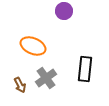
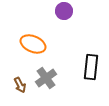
orange ellipse: moved 2 px up
black rectangle: moved 6 px right, 2 px up
